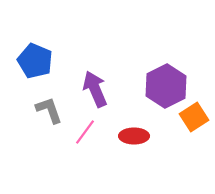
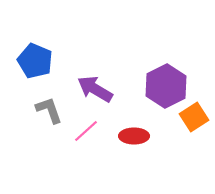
purple arrow: rotated 36 degrees counterclockwise
pink line: moved 1 px right, 1 px up; rotated 12 degrees clockwise
